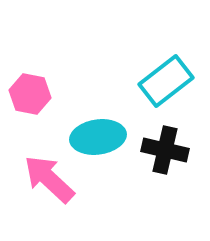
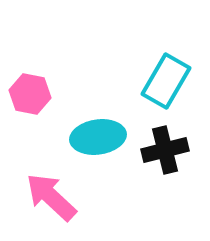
cyan rectangle: rotated 22 degrees counterclockwise
black cross: rotated 27 degrees counterclockwise
pink arrow: moved 2 px right, 18 px down
